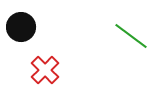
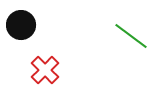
black circle: moved 2 px up
